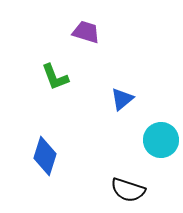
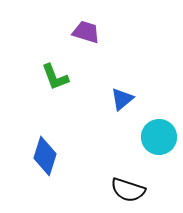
cyan circle: moved 2 px left, 3 px up
